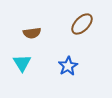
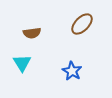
blue star: moved 4 px right, 5 px down; rotated 12 degrees counterclockwise
